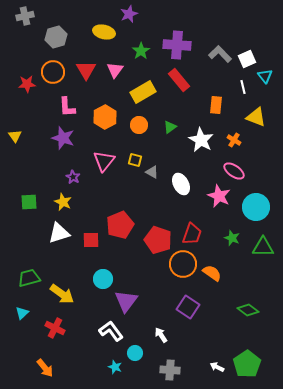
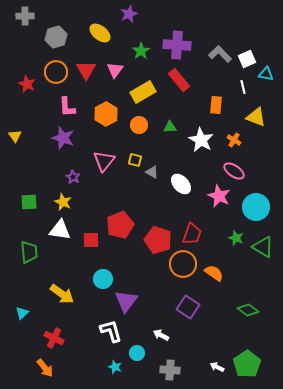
gray cross at (25, 16): rotated 12 degrees clockwise
yellow ellipse at (104, 32): moved 4 px left, 1 px down; rotated 25 degrees clockwise
orange circle at (53, 72): moved 3 px right
cyan triangle at (265, 76): moved 1 px right, 2 px up; rotated 42 degrees counterclockwise
red star at (27, 84): rotated 30 degrees clockwise
orange hexagon at (105, 117): moved 1 px right, 3 px up
green triangle at (170, 127): rotated 32 degrees clockwise
white ellipse at (181, 184): rotated 15 degrees counterclockwise
white triangle at (59, 233): moved 1 px right, 3 px up; rotated 25 degrees clockwise
green star at (232, 238): moved 4 px right
green triangle at (263, 247): rotated 30 degrees clockwise
orange semicircle at (212, 273): moved 2 px right
green trapezoid at (29, 278): moved 26 px up; rotated 100 degrees clockwise
red cross at (55, 328): moved 1 px left, 10 px down
white L-shape at (111, 331): rotated 20 degrees clockwise
white arrow at (161, 335): rotated 28 degrees counterclockwise
cyan circle at (135, 353): moved 2 px right
